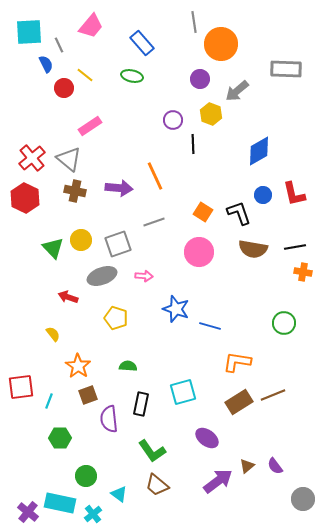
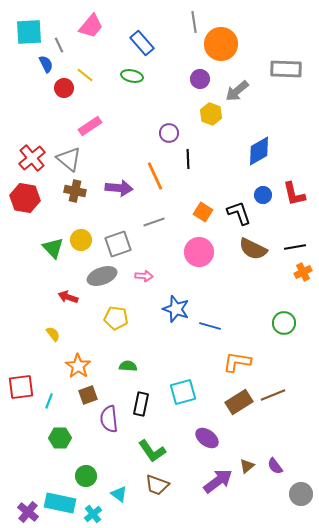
purple circle at (173, 120): moved 4 px left, 13 px down
black line at (193, 144): moved 5 px left, 15 px down
red hexagon at (25, 198): rotated 16 degrees counterclockwise
brown semicircle at (253, 249): rotated 16 degrees clockwise
orange cross at (303, 272): rotated 36 degrees counterclockwise
yellow pentagon at (116, 318): rotated 10 degrees counterclockwise
brown trapezoid at (157, 485): rotated 20 degrees counterclockwise
gray circle at (303, 499): moved 2 px left, 5 px up
